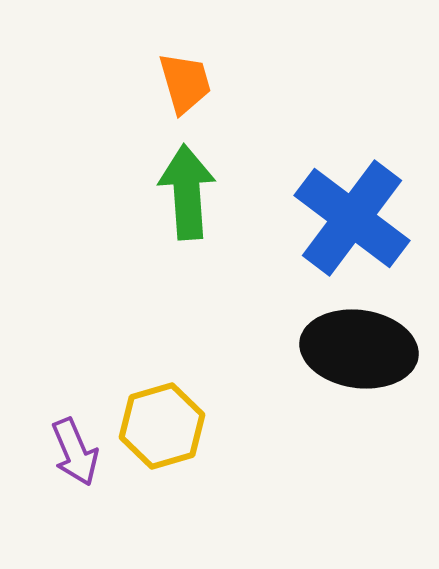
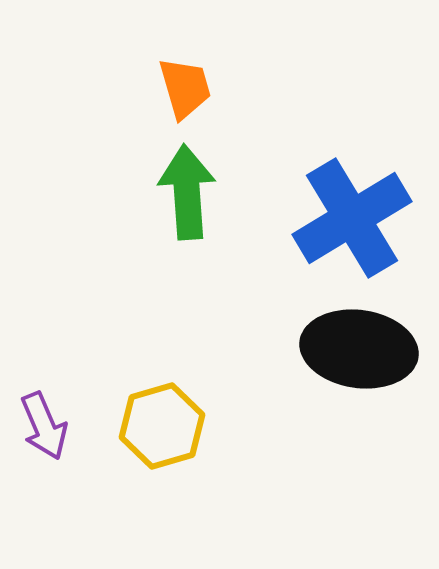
orange trapezoid: moved 5 px down
blue cross: rotated 22 degrees clockwise
purple arrow: moved 31 px left, 26 px up
